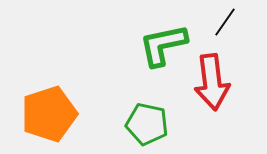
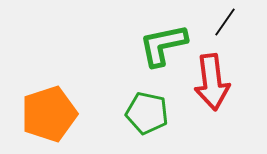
green pentagon: moved 11 px up
